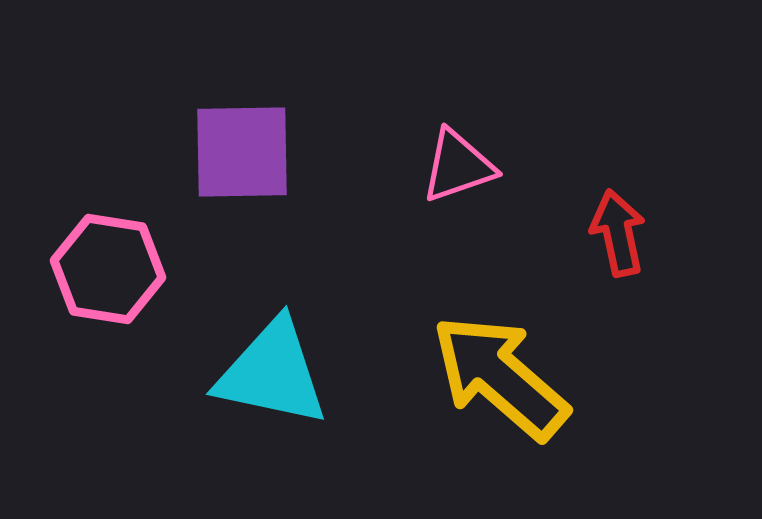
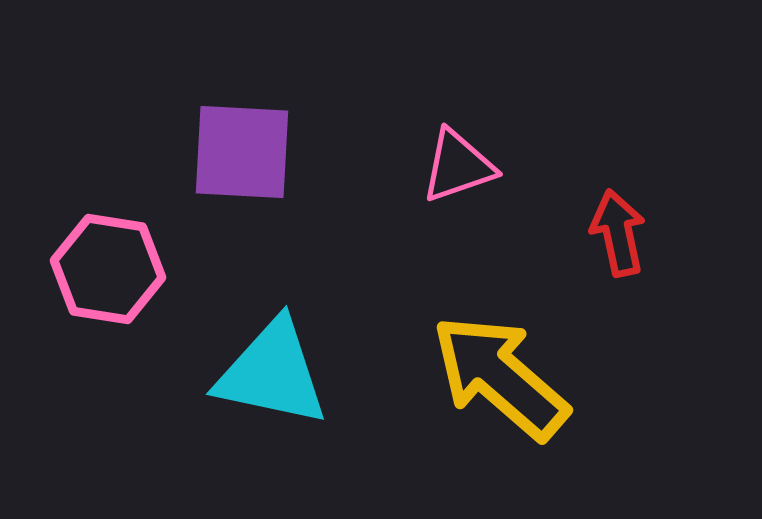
purple square: rotated 4 degrees clockwise
